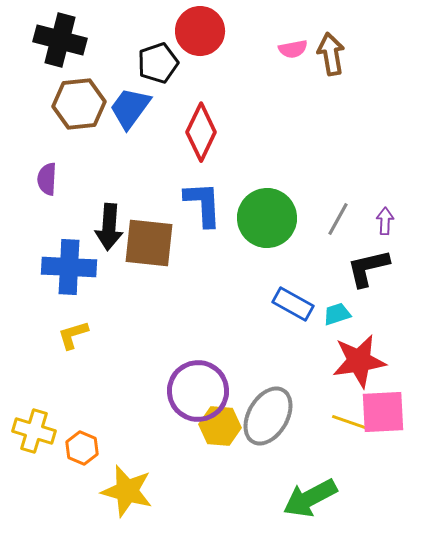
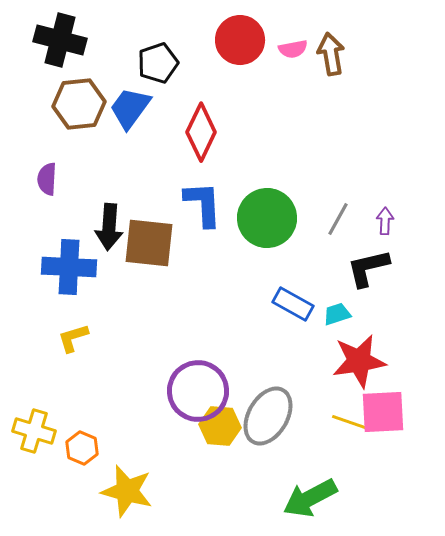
red circle: moved 40 px right, 9 px down
yellow L-shape: moved 3 px down
